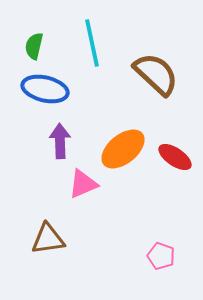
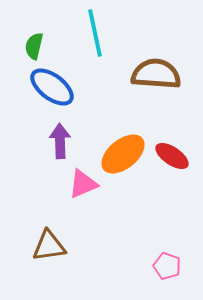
cyan line: moved 3 px right, 10 px up
brown semicircle: rotated 39 degrees counterclockwise
blue ellipse: moved 7 px right, 2 px up; rotated 24 degrees clockwise
orange ellipse: moved 5 px down
red ellipse: moved 3 px left, 1 px up
brown triangle: moved 1 px right, 7 px down
pink pentagon: moved 6 px right, 10 px down
